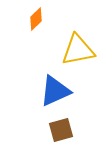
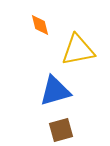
orange diamond: moved 4 px right, 6 px down; rotated 60 degrees counterclockwise
blue triangle: rotated 8 degrees clockwise
